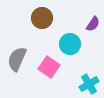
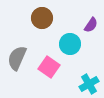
purple semicircle: moved 2 px left, 1 px down
gray semicircle: moved 1 px up
